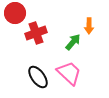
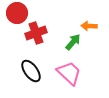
red circle: moved 2 px right
orange arrow: rotated 91 degrees clockwise
black ellipse: moved 7 px left, 6 px up
